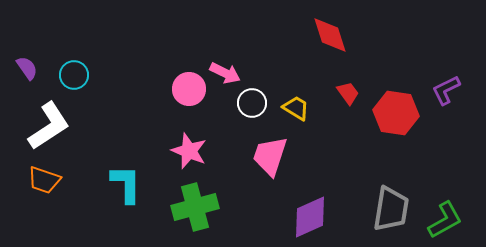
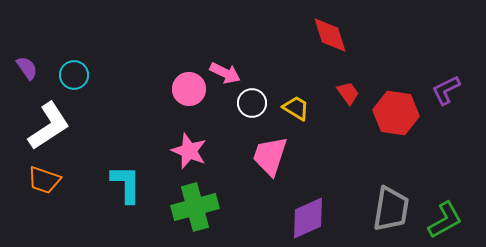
purple diamond: moved 2 px left, 1 px down
